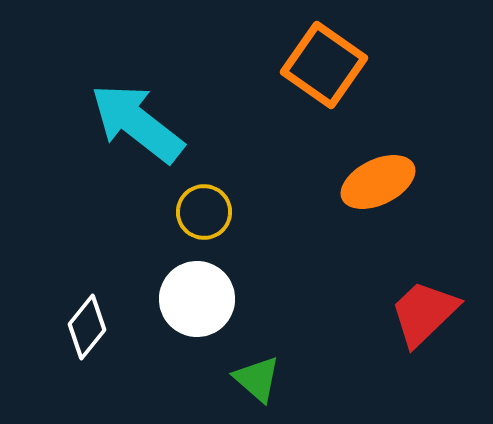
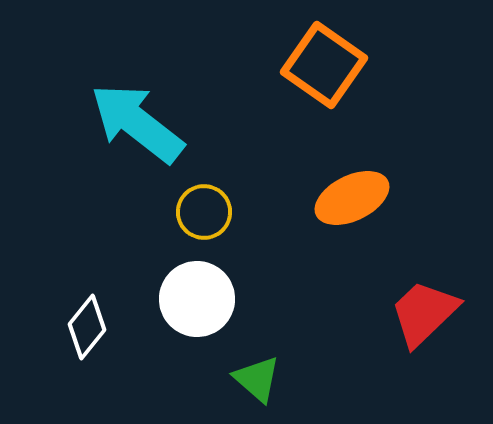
orange ellipse: moved 26 px left, 16 px down
